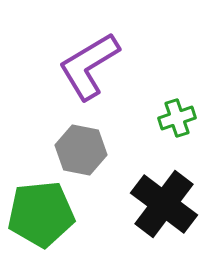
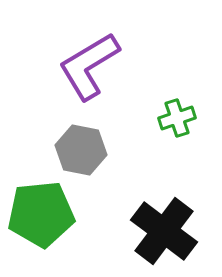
black cross: moved 27 px down
